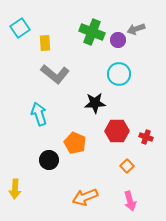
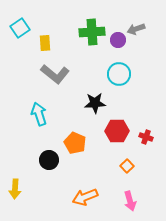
green cross: rotated 25 degrees counterclockwise
